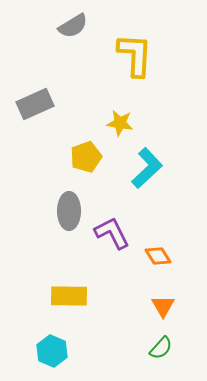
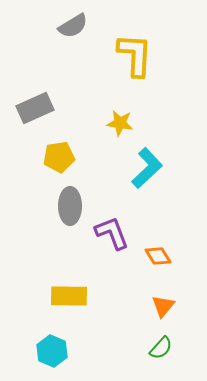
gray rectangle: moved 4 px down
yellow pentagon: moved 27 px left; rotated 12 degrees clockwise
gray ellipse: moved 1 px right, 5 px up
purple L-shape: rotated 6 degrees clockwise
orange triangle: rotated 10 degrees clockwise
